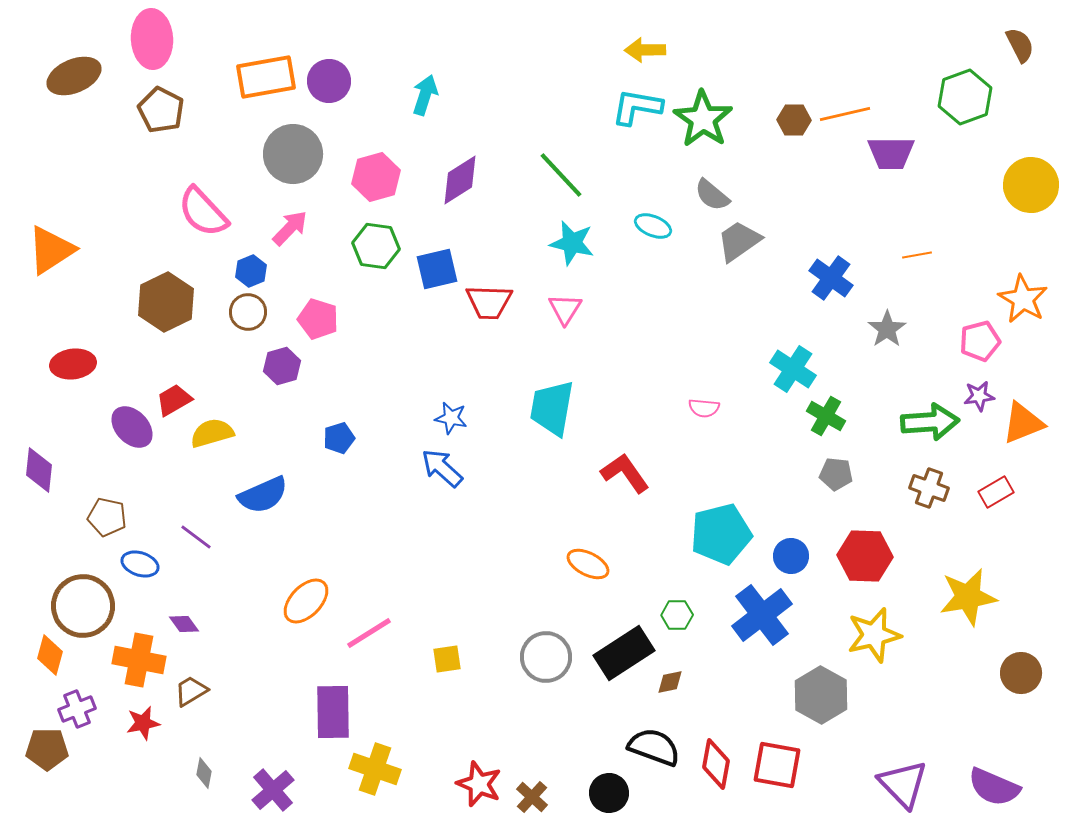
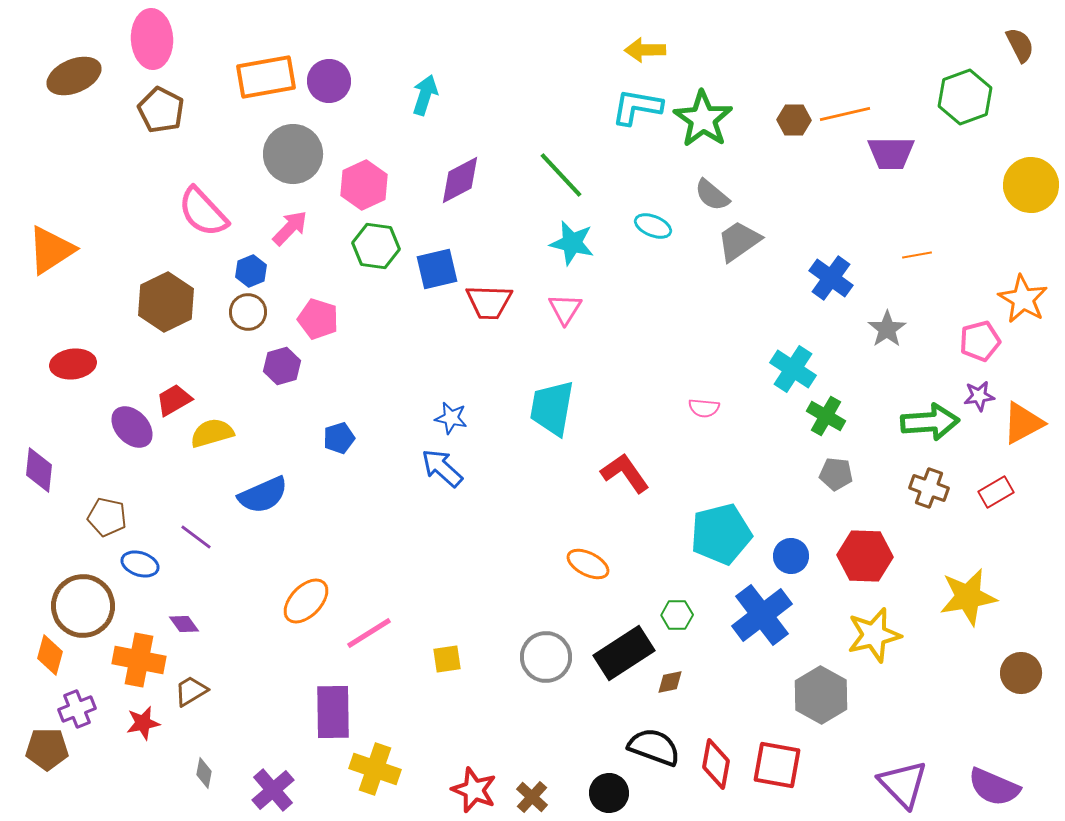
pink hexagon at (376, 177): moved 12 px left, 8 px down; rotated 9 degrees counterclockwise
purple diamond at (460, 180): rotated 4 degrees clockwise
orange triangle at (1023, 423): rotated 6 degrees counterclockwise
red star at (479, 784): moved 5 px left, 6 px down
